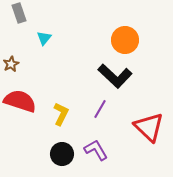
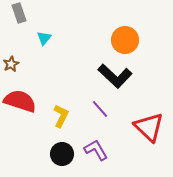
purple line: rotated 72 degrees counterclockwise
yellow L-shape: moved 2 px down
